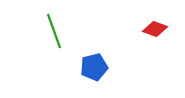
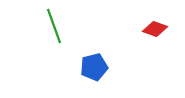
green line: moved 5 px up
